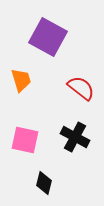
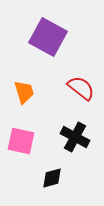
orange trapezoid: moved 3 px right, 12 px down
pink square: moved 4 px left, 1 px down
black diamond: moved 8 px right, 5 px up; rotated 60 degrees clockwise
